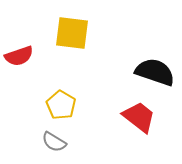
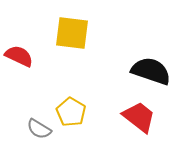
red semicircle: rotated 136 degrees counterclockwise
black semicircle: moved 4 px left, 1 px up
yellow pentagon: moved 10 px right, 7 px down
gray semicircle: moved 15 px left, 13 px up
